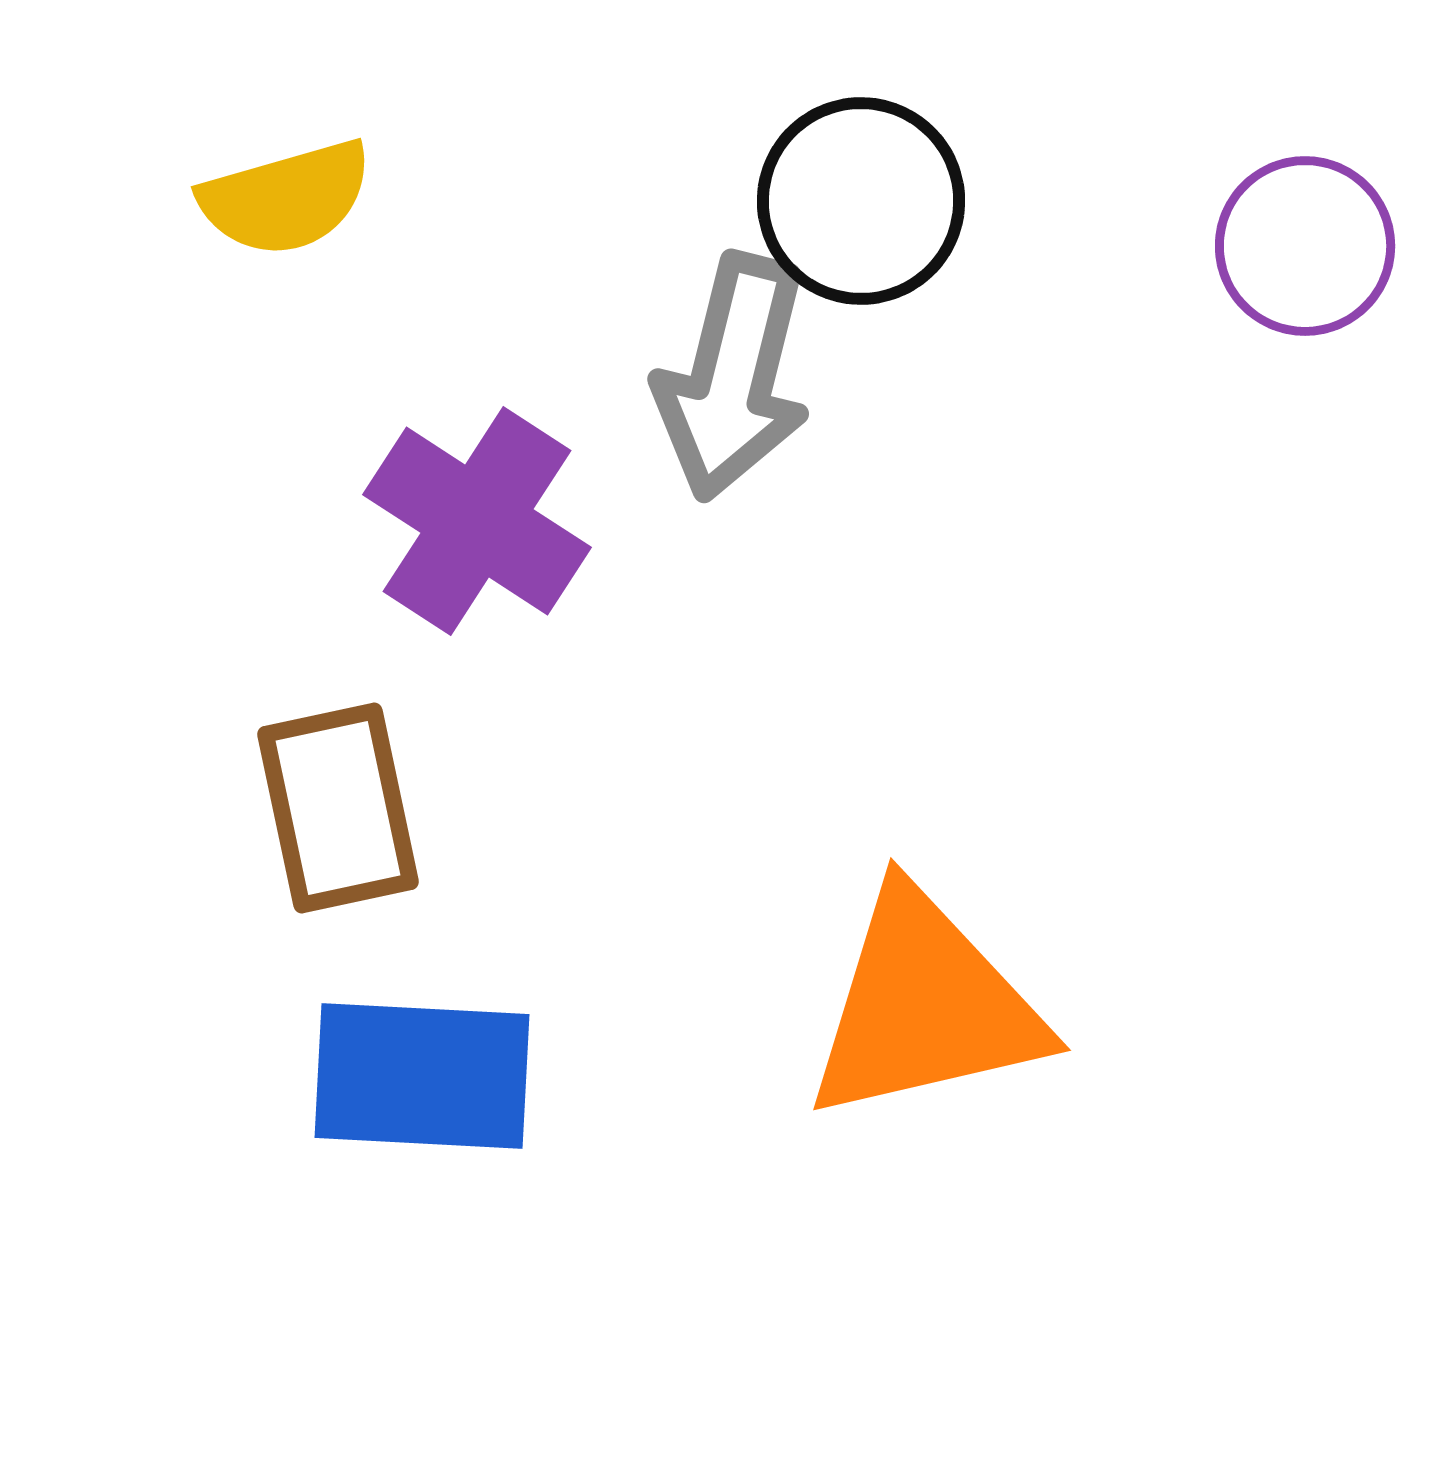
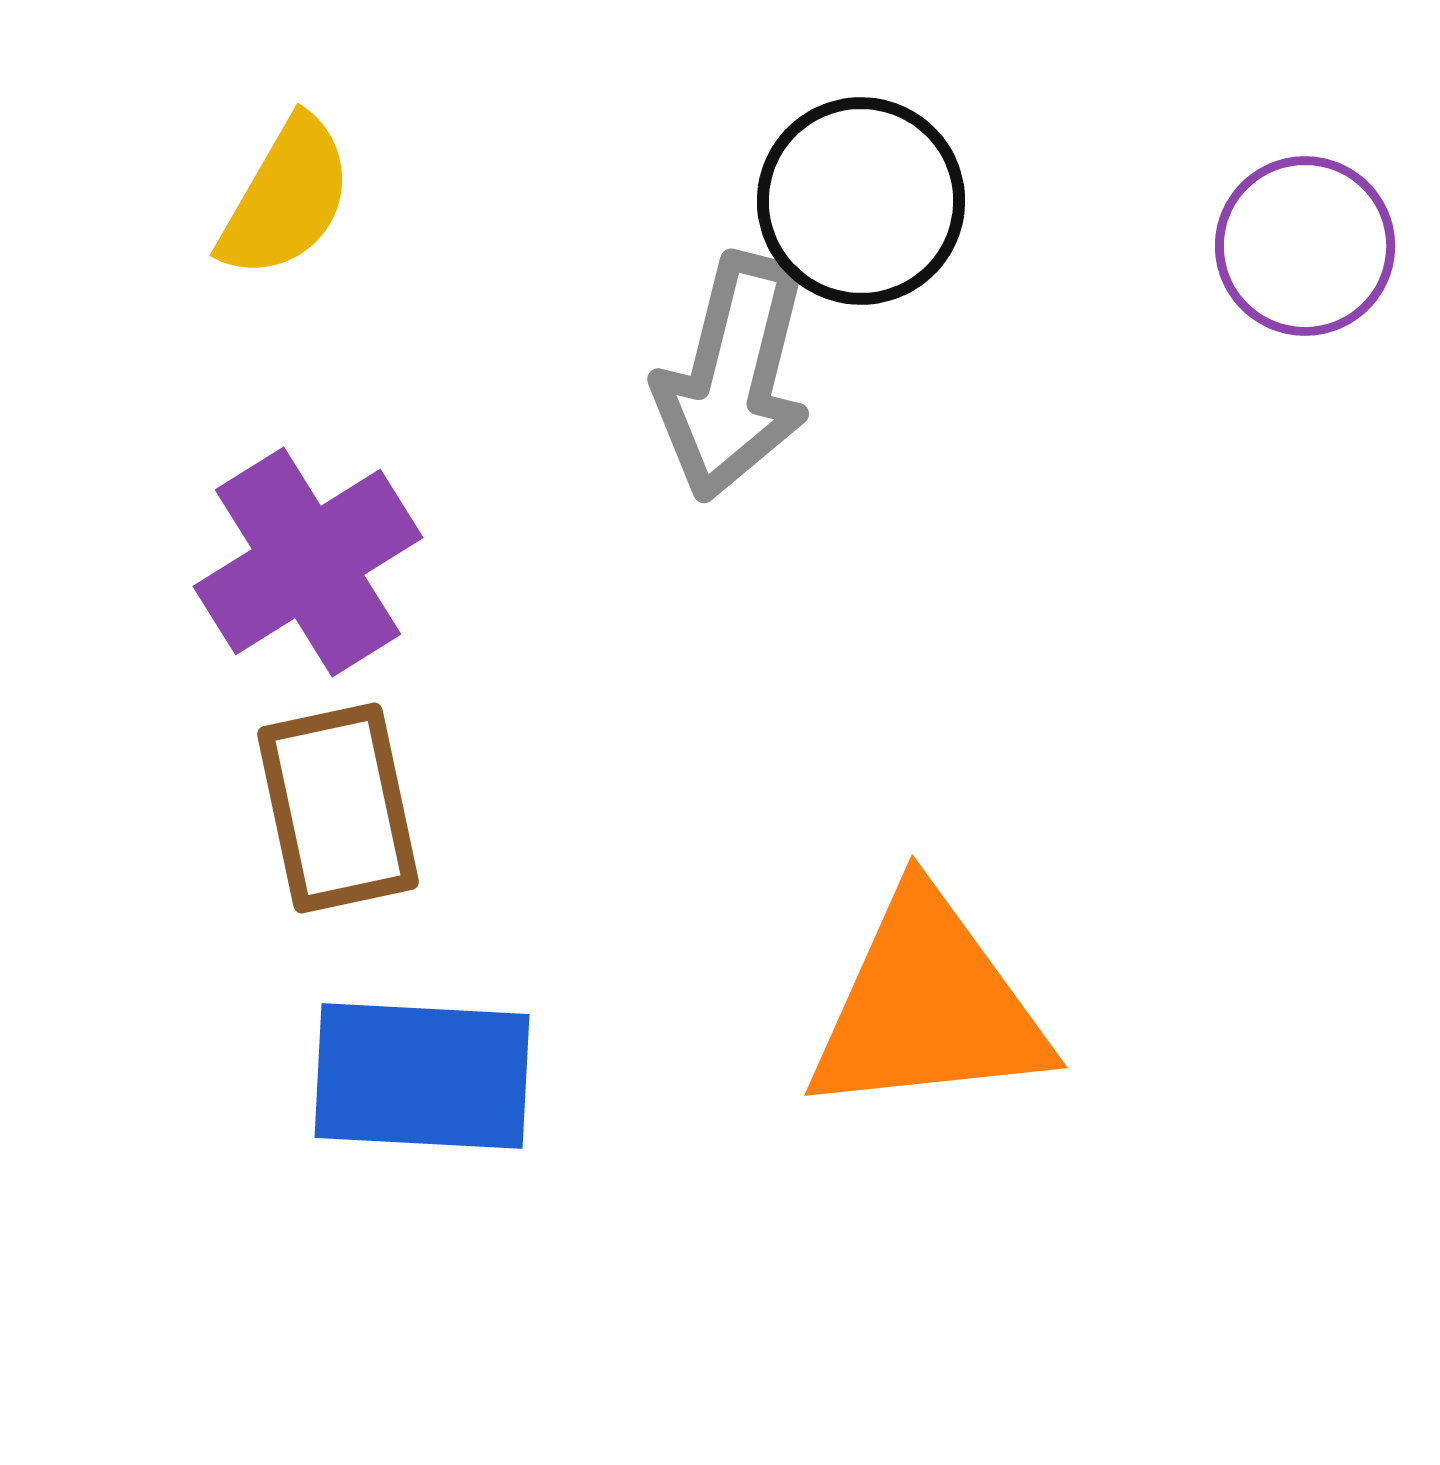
yellow semicircle: rotated 44 degrees counterclockwise
purple cross: moved 169 px left, 41 px down; rotated 25 degrees clockwise
orange triangle: moved 3 px right; rotated 7 degrees clockwise
